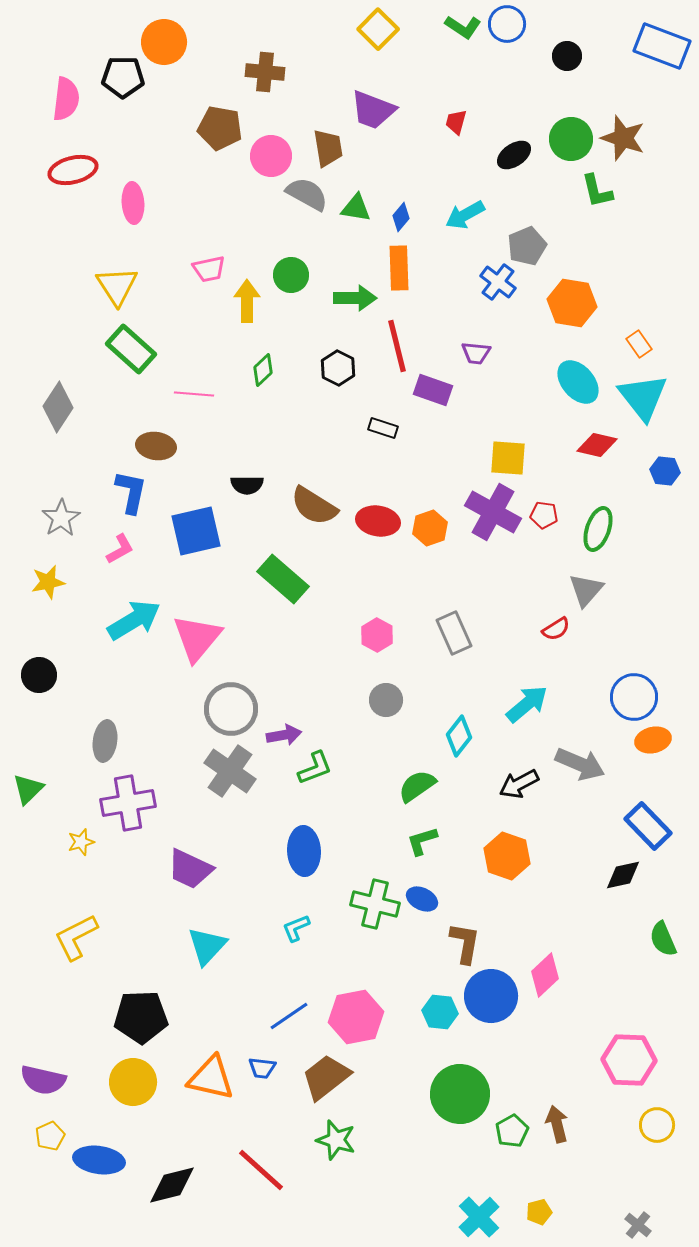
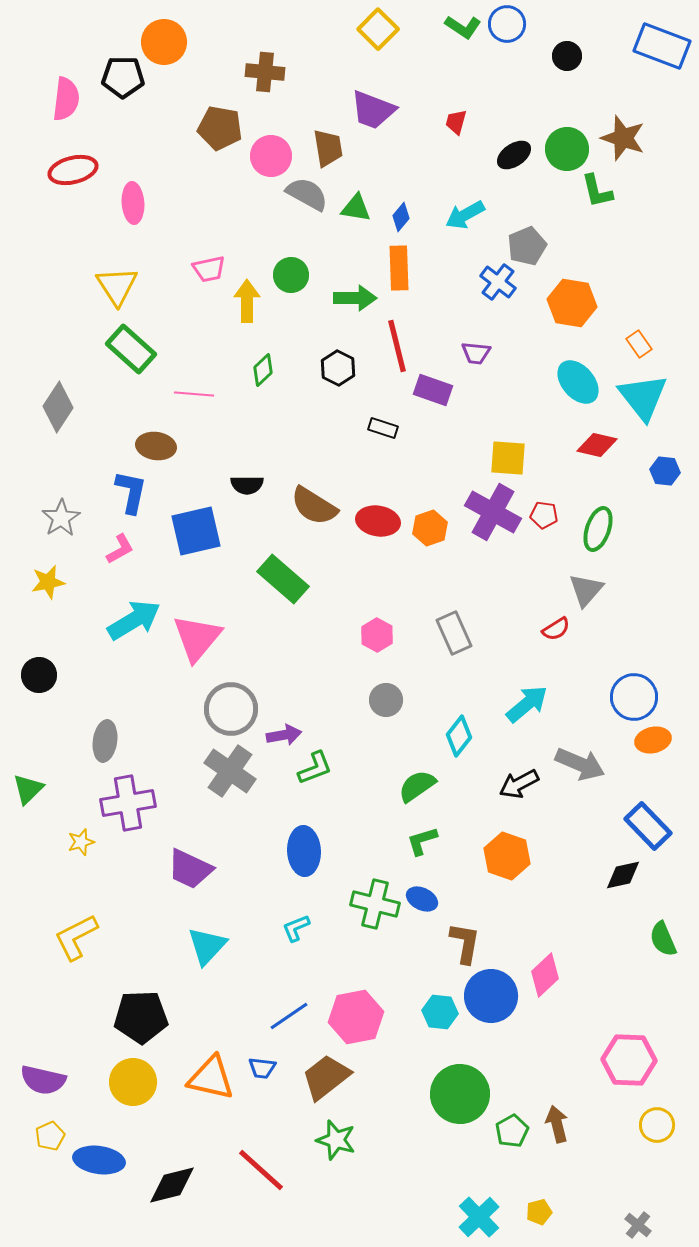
green circle at (571, 139): moved 4 px left, 10 px down
